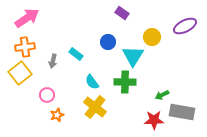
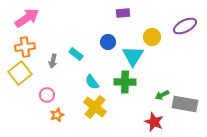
purple rectangle: moved 1 px right; rotated 40 degrees counterclockwise
gray rectangle: moved 3 px right, 8 px up
red star: moved 2 px down; rotated 24 degrees clockwise
